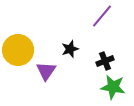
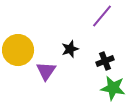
green star: moved 1 px down
